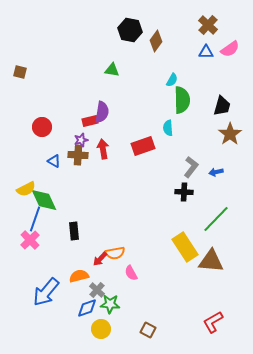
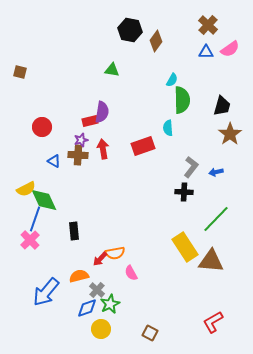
green star at (110, 304): rotated 30 degrees counterclockwise
brown square at (148, 330): moved 2 px right, 3 px down
